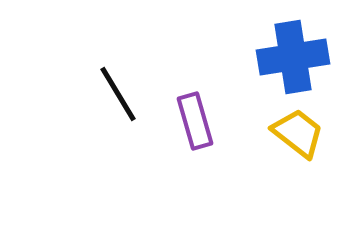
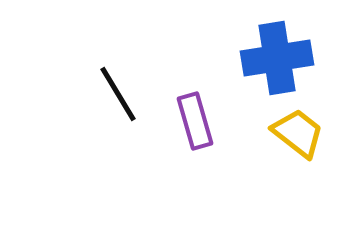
blue cross: moved 16 px left, 1 px down
